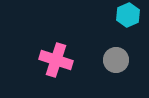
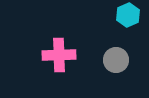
pink cross: moved 3 px right, 5 px up; rotated 20 degrees counterclockwise
